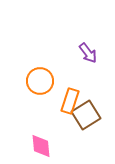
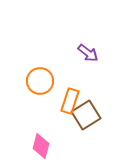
purple arrow: rotated 15 degrees counterclockwise
pink diamond: rotated 20 degrees clockwise
